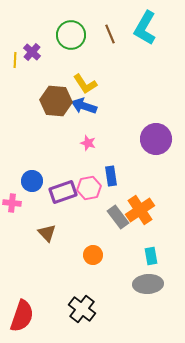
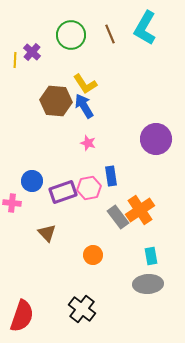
blue arrow: rotated 40 degrees clockwise
